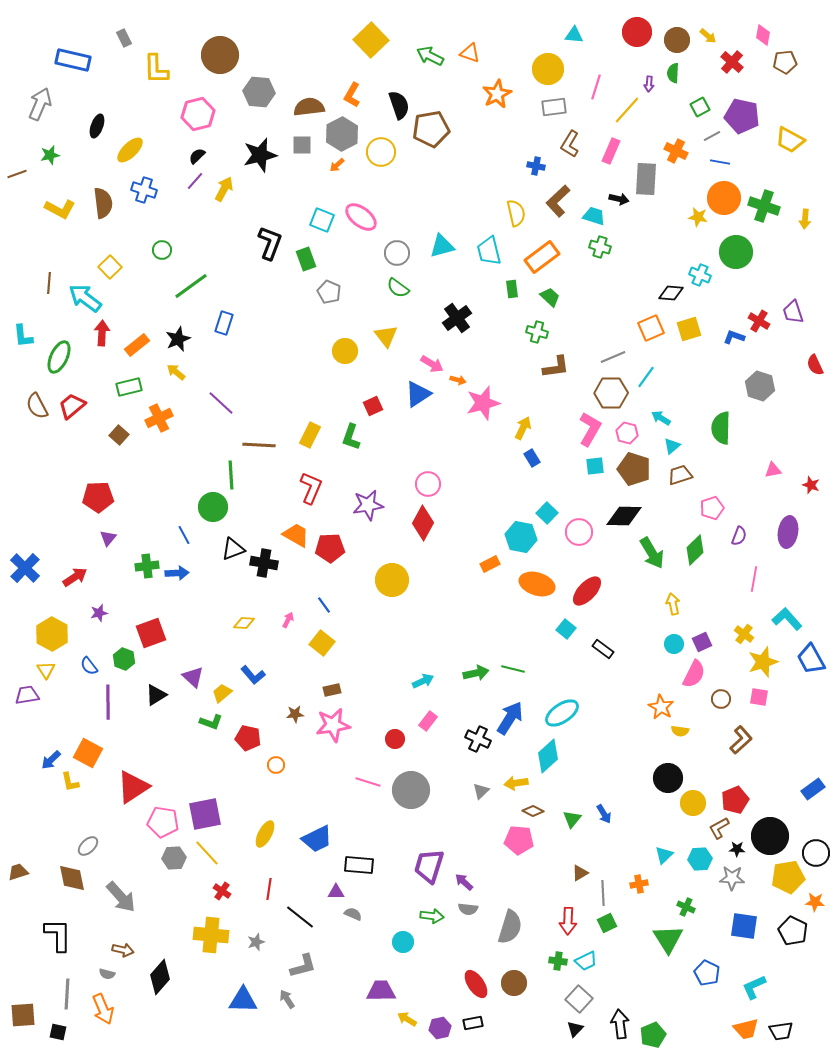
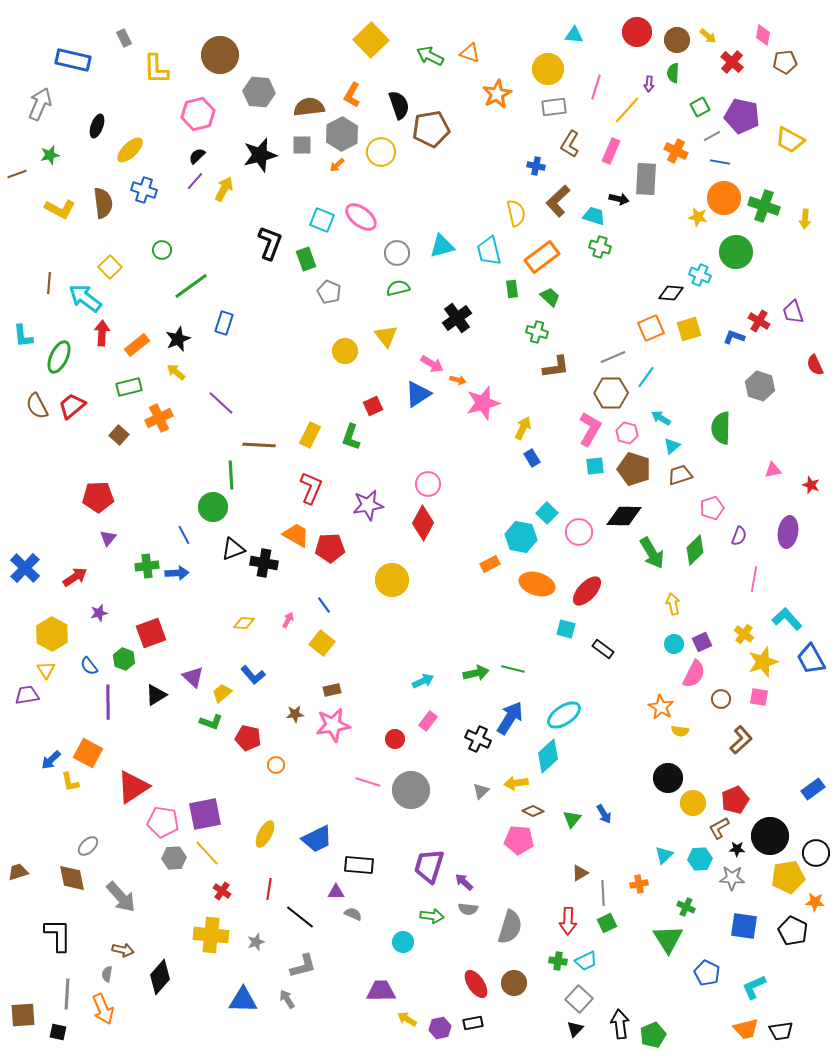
green semicircle at (398, 288): rotated 130 degrees clockwise
cyan square at (566, 629): rotated 24 degrees counterclockwise
cyan ellipse at (562, 713): moved 2 px right, 2 px down
gray semicircle at (107, 974): rotated 84 degrees clockwise
